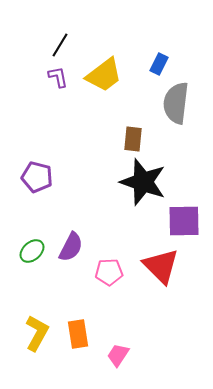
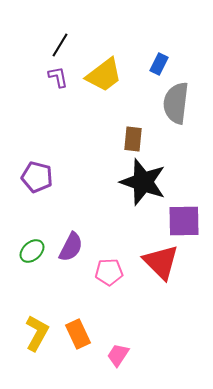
red triangle: moved 4 px up
orange rectangle: rotated 16 degrees counterclockwise
